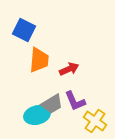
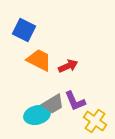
orange trapezoid: rotated 68 degrees counterclockwise
red arrow: moved 1 px left, 3 px up
gray trapezoid: moved 1 px right
